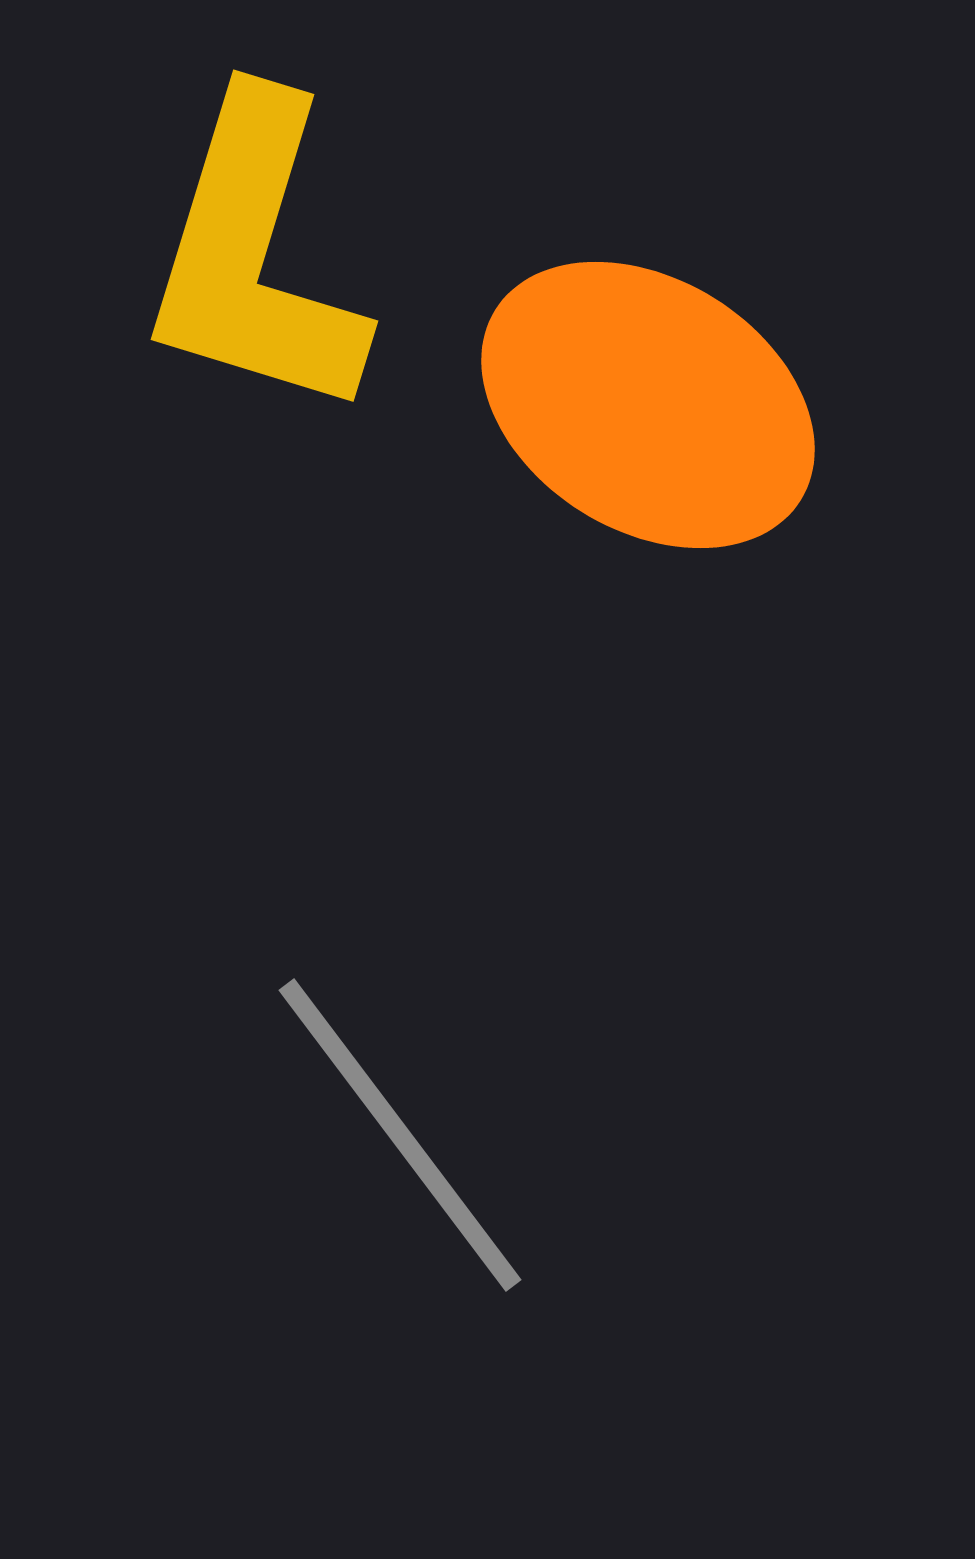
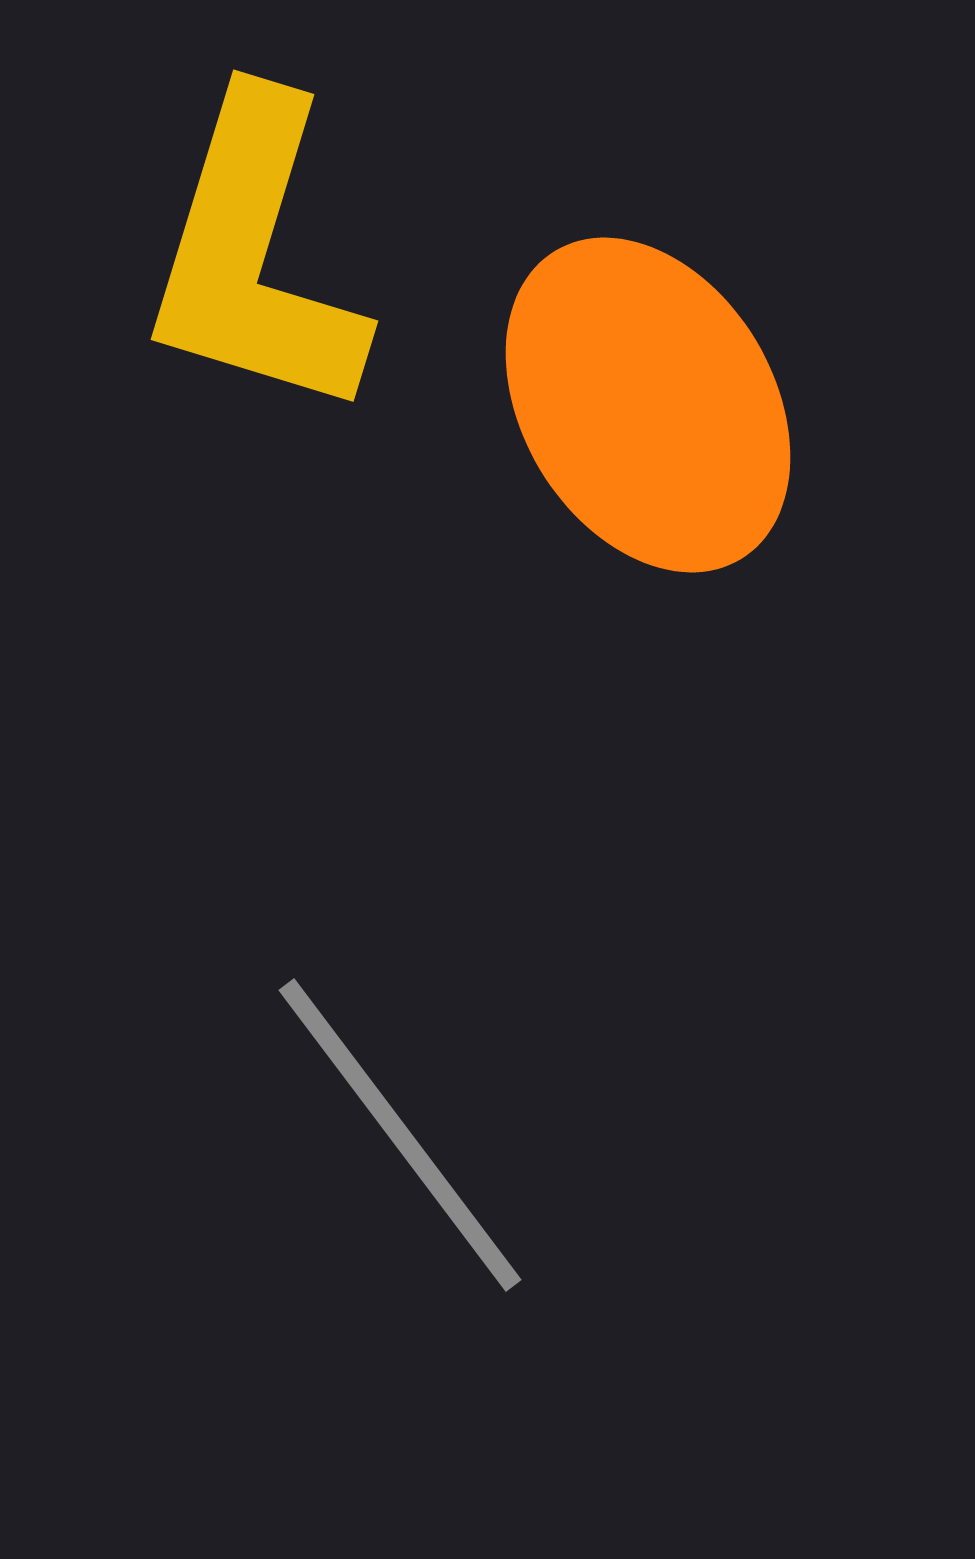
orange ellipse: rotated 27 degrees clockwise
